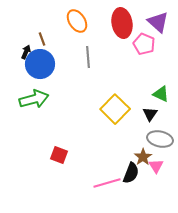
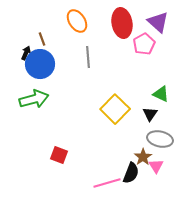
pink pentagon: rotated 20 degrees clockwise
black arrow: moved 1 px down
